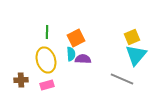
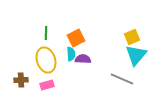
green line: moved 1 px left, 1 px down
